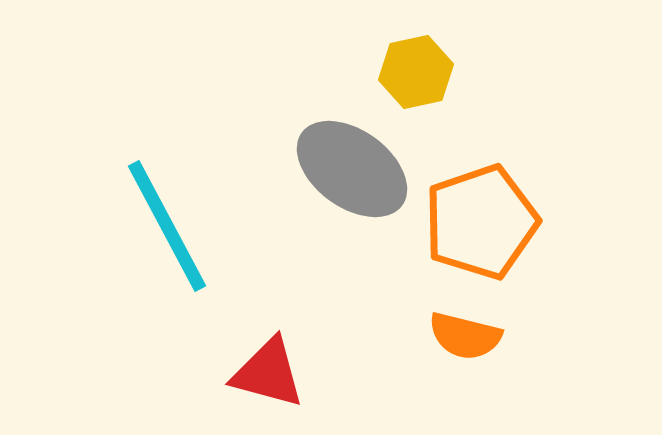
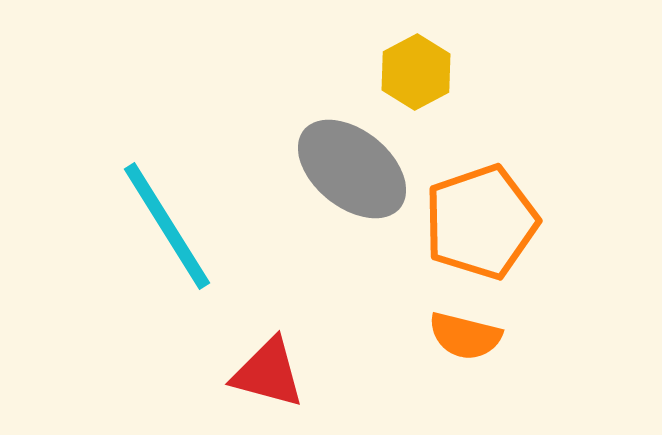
yellow hexagon: rotated 16 degrees counterclockwise
gray ellipse: rotated 3 degrees clockwise
cyan line: rotated 4 degrees counterclockwise
